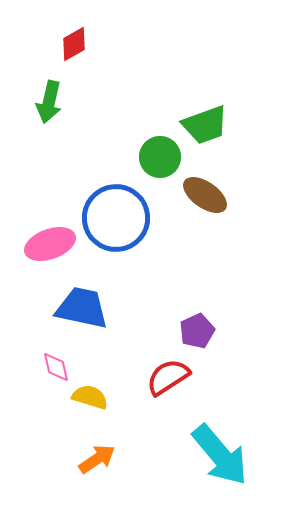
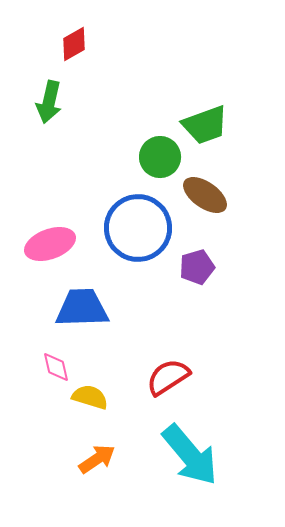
blue circle: moved 22 px right, 10 px down
blue trapezoid: rotated 14 degrees counterclockwise
purple pentagon: moved 64 px up; rotated 8 degrees clockwise
cyan arrow: moved 30 px left
